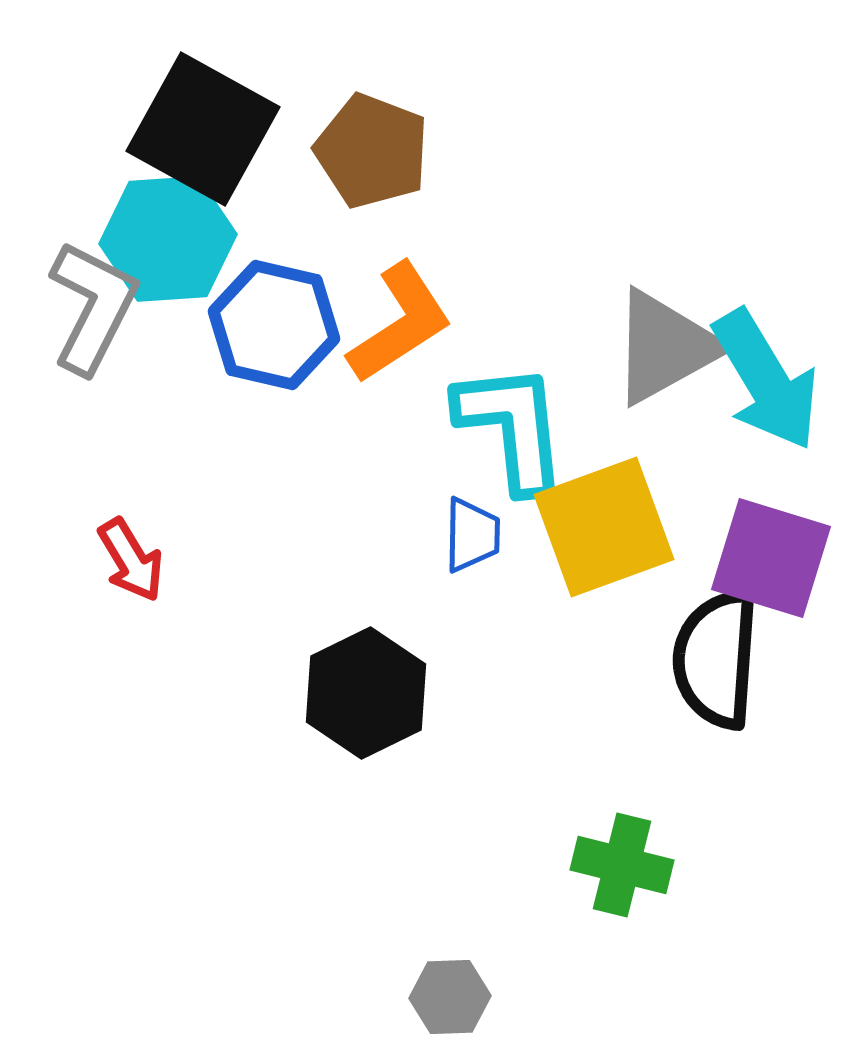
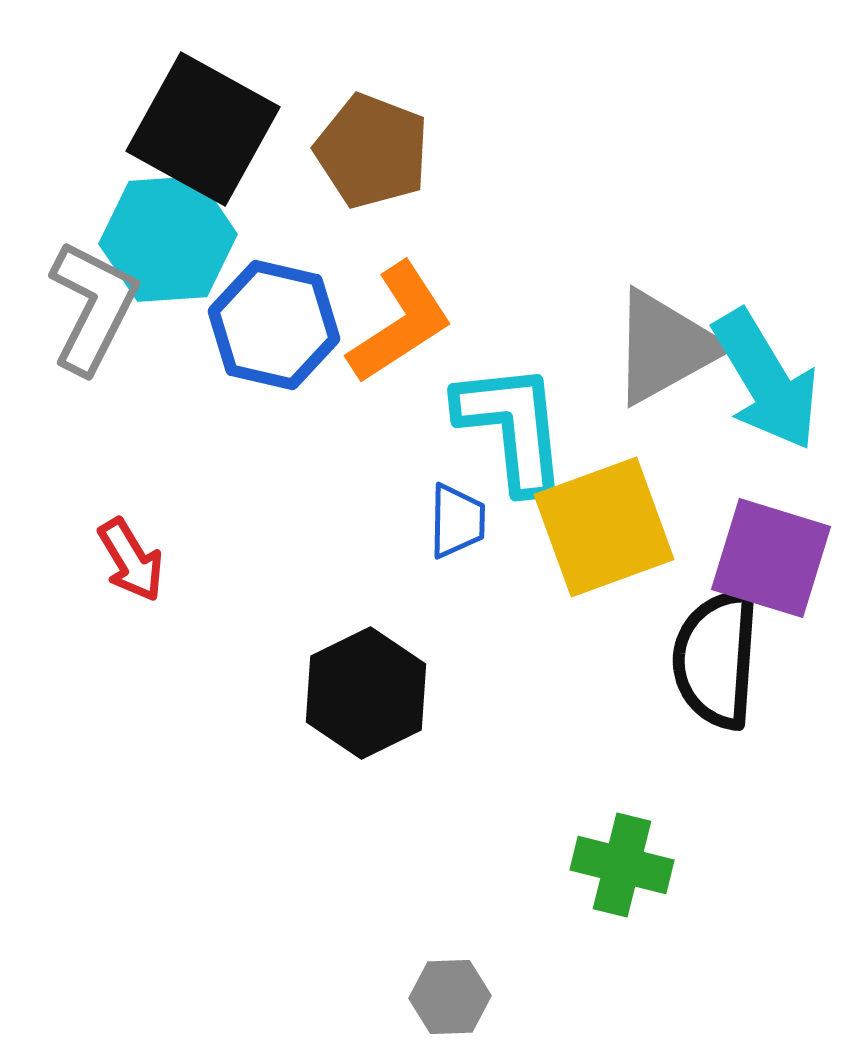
blue trapezoid: moved 15 px left, 14 px up
